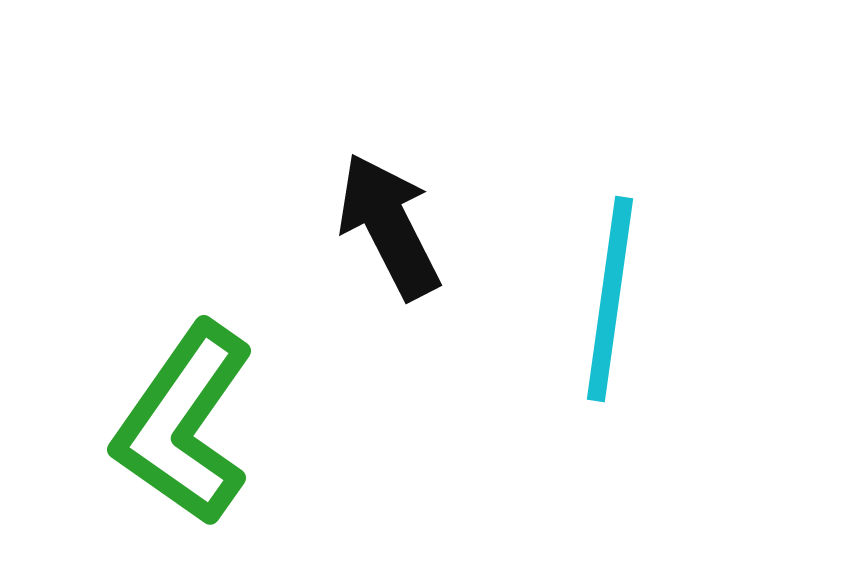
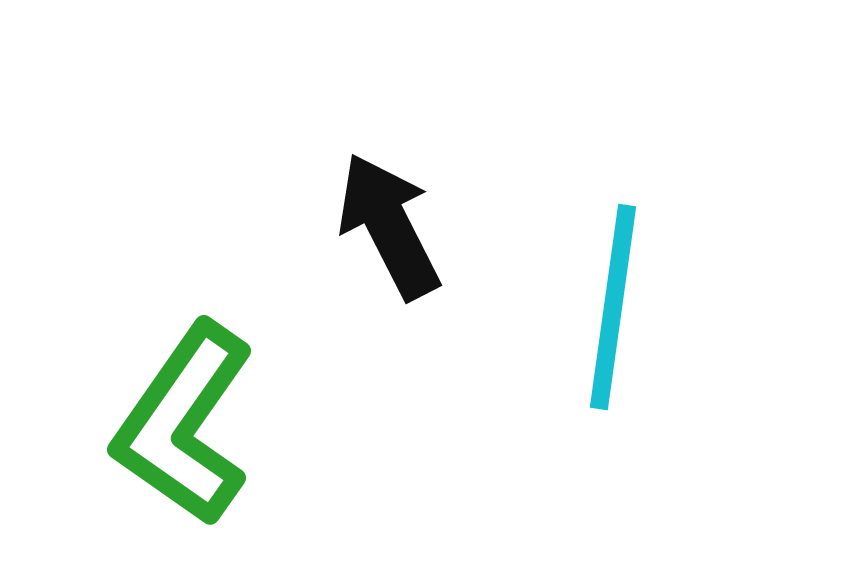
cyan line: moved 3 px right, 8 px down
